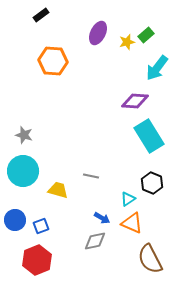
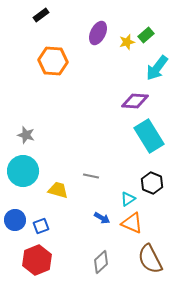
gray star: moved 2 px right
gray diamond: moved 6 px right, 21 px down; rotated 30 degrees counterclockwise
